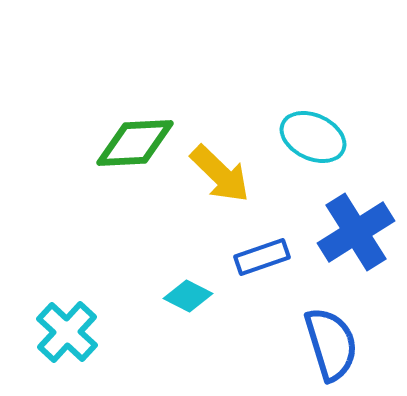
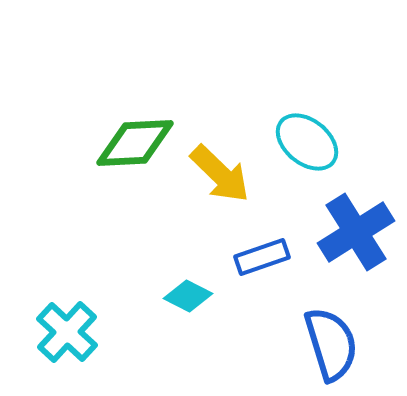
cyan ellipse: moved 6 px left, 5 px down; rotated 14 degrees clockwise
